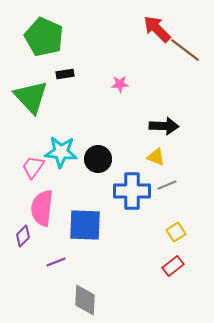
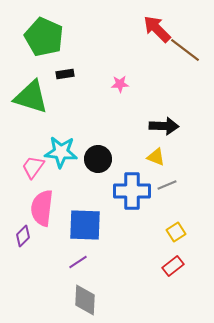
green triangle: rotated 30 degrees counterclockwise
purple line: moved 22 px right; rotated 12 degrees counterclockwise
